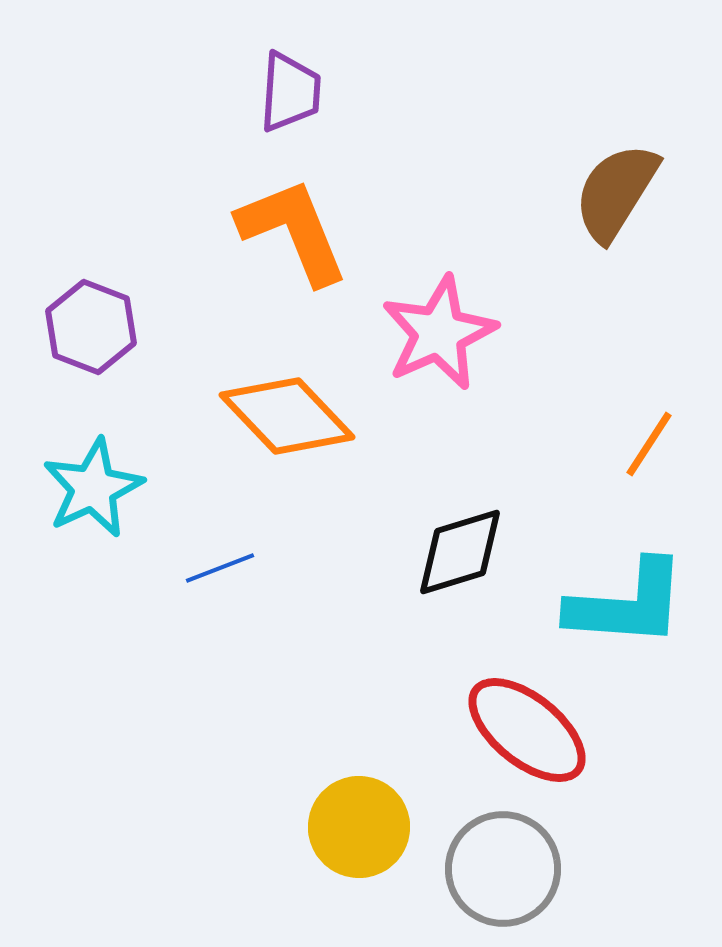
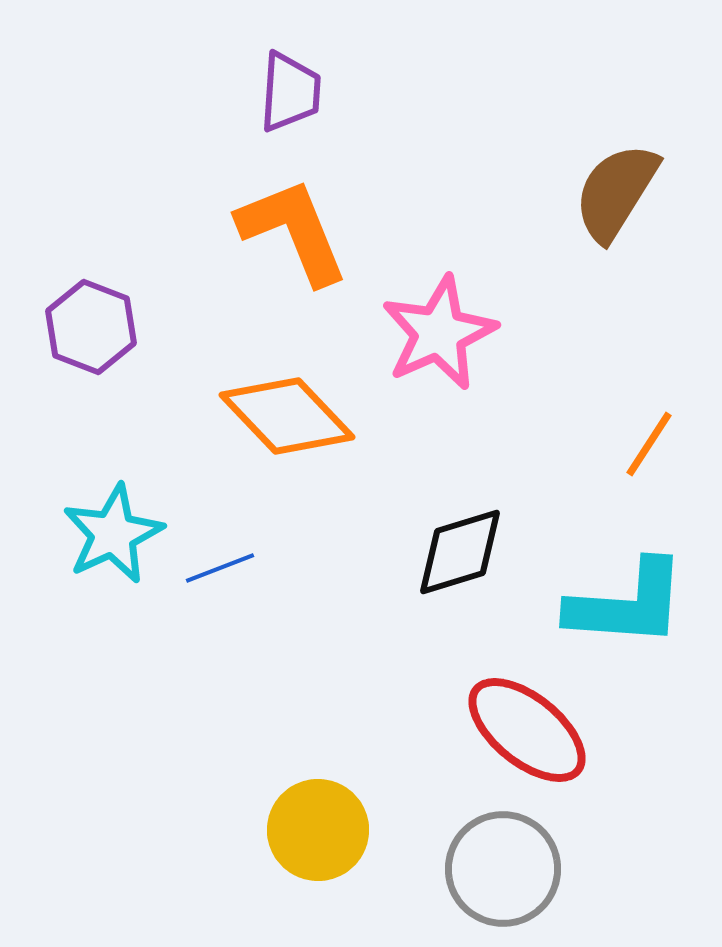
cyan star: moved 20 px right, 46 px down
yellow circle: moved 41 px left, 3 px down
